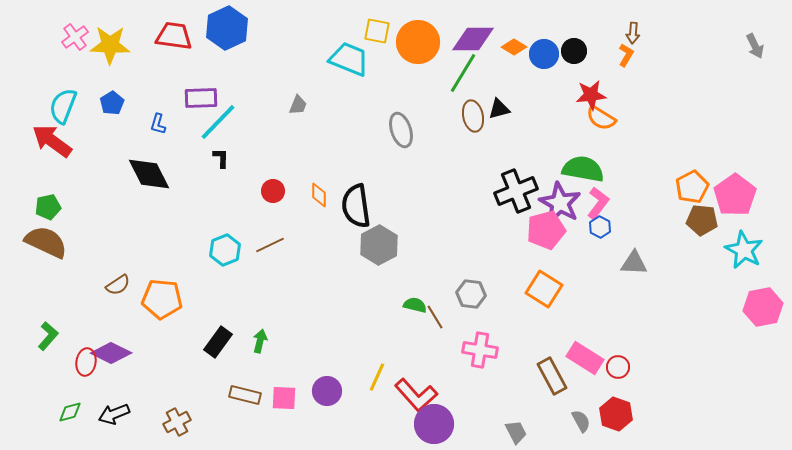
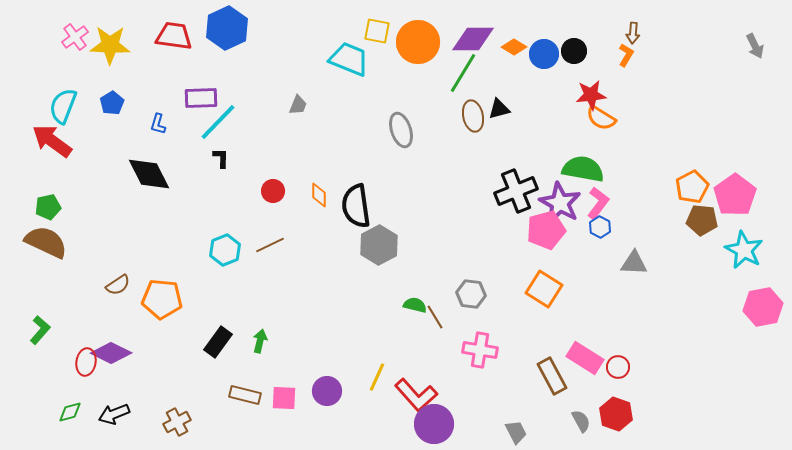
green L-shape at (48, 336): moved 8 px left, 6 px up
